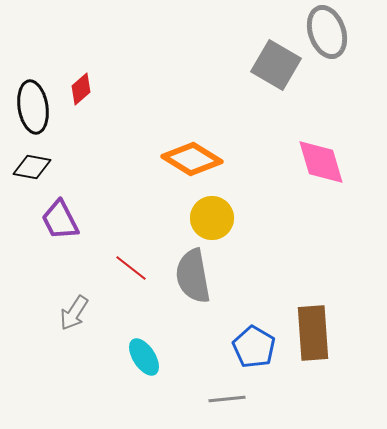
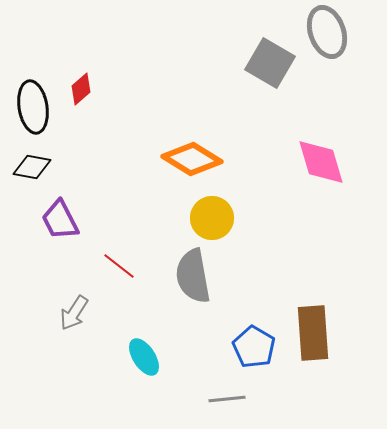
gray square: moved 6 px left, 2 px up
red line: moved 12 px left, 2 px up
